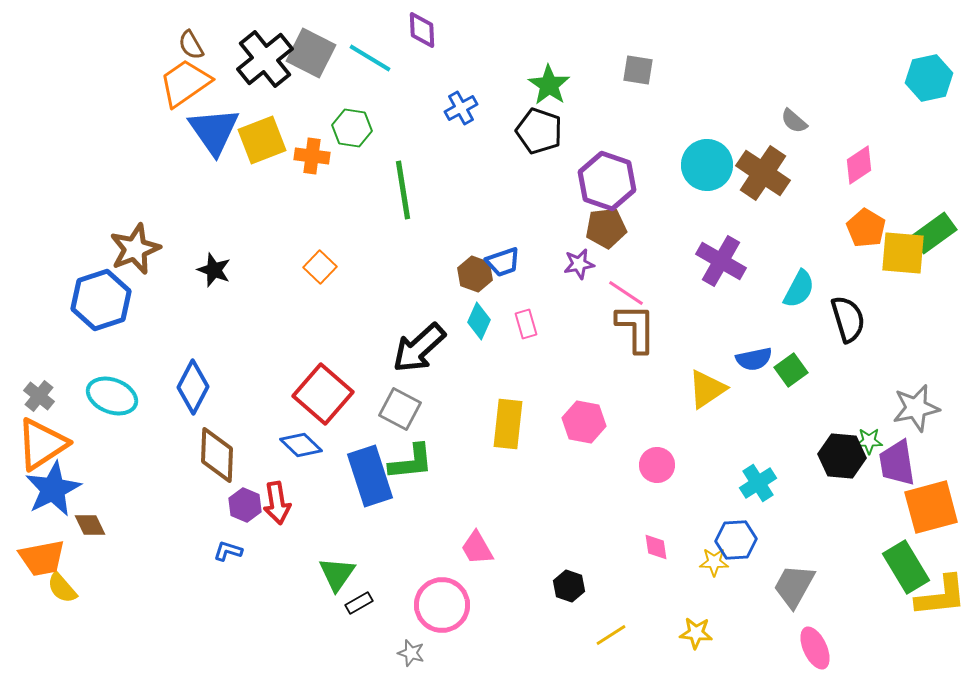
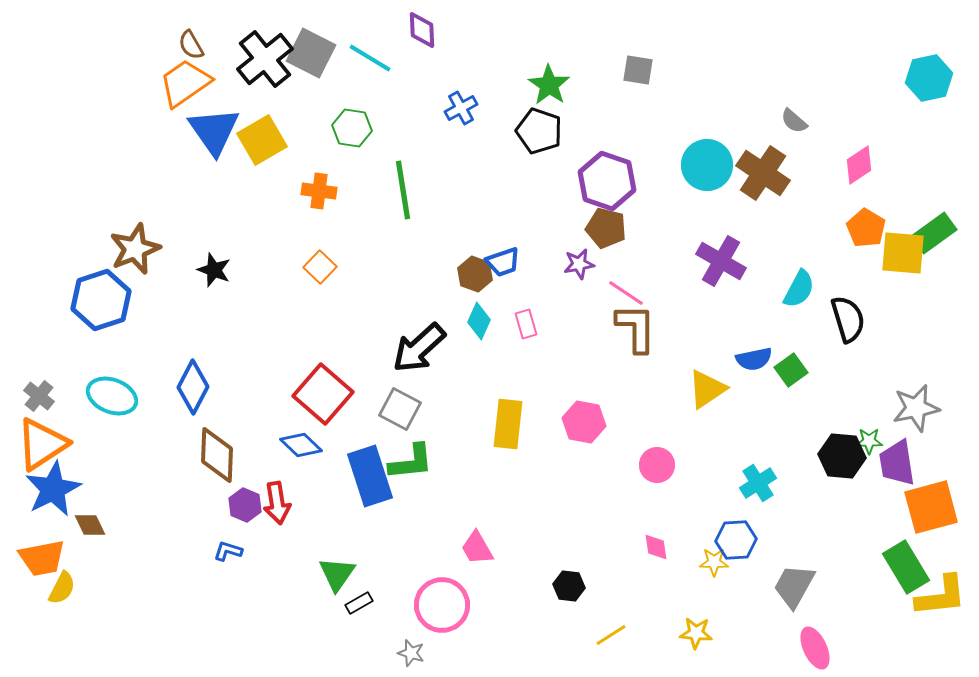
yellow square at (262, 140): rotated 9 degrees counterclockwise
orange cross at (312, 156): moved 7 px right, 35 px down
brown pentagon at (606, 228): rotated 21 degrees clockwise
black hexagon at (569, 586): rotated 12 degrees counterclockwise
yellow semicircle at (62, 588): rotated 112 degrees counterclockwise
